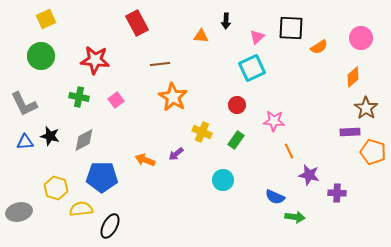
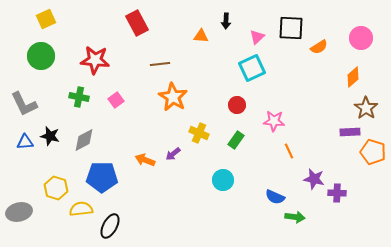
yellow cross: moved 3 px left, 1 px down
purple arrow: moved 3 px left
purple star: moved 5 px right, 4 px down
